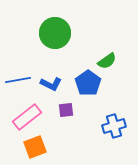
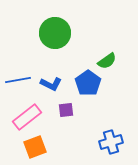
blue cross: moved 3 px left, 16 px down
